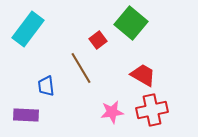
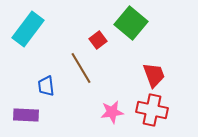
red trapezoid: moved 11 px right; rotated 40 degrees clockwise
red cross: rotated 24 degrees clockwise
